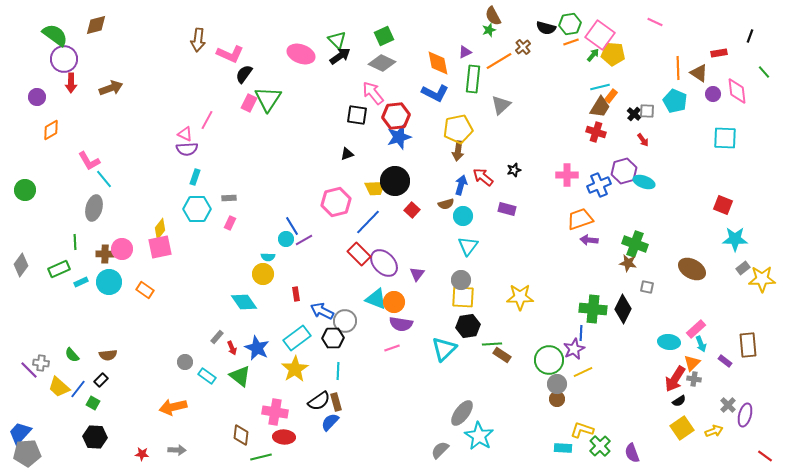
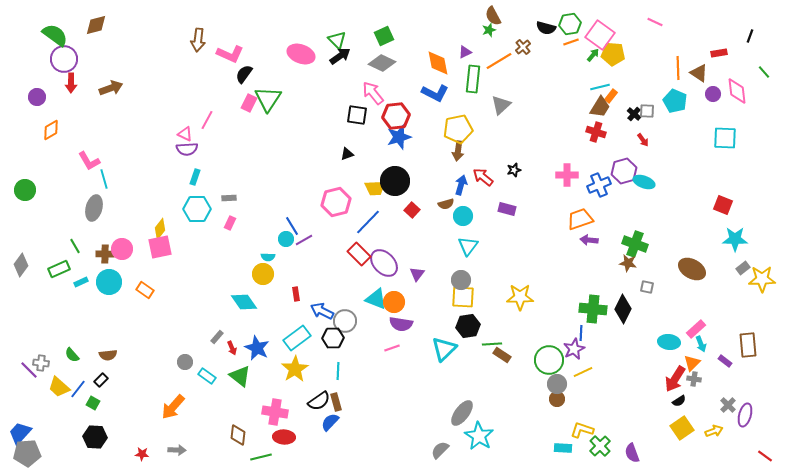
cyan line at (104, 179): rotated 24 degrees clockwise
green line at (75, 242): moved 4 px down; rotated 28 degrees counterclockwise
orange arrow at (173, 407): rotated 36 degrees counterclockwise
brown diamond at (241, 435): moved 3 px left
